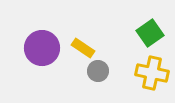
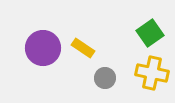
purple circle: moved 1 px right
gray circle: moved 7 px right, 7 px down
